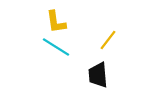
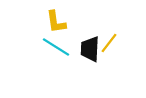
yellow line: moved 1 px right, 3 px down
black trapezoid: moved 8 px left, 26 px up; rotated 8 degrees clockwise
